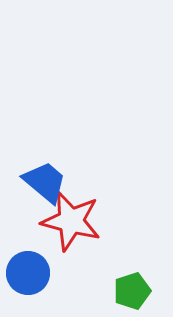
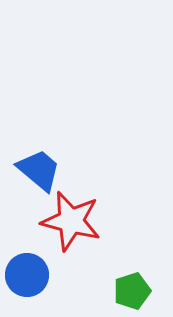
blue trapezoid: moved 6 px left, 12 px up
blue circle: moved 1 px left, 2 px down
